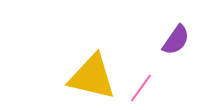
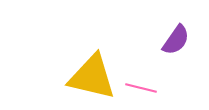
pink line: rotated 68 degrees clockwise
